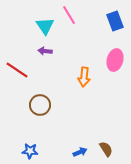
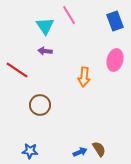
brown semicircle: moved 7 px left
